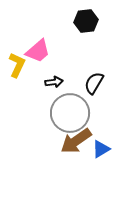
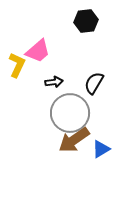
brown arrow: moved 2 px left, 1 px up
